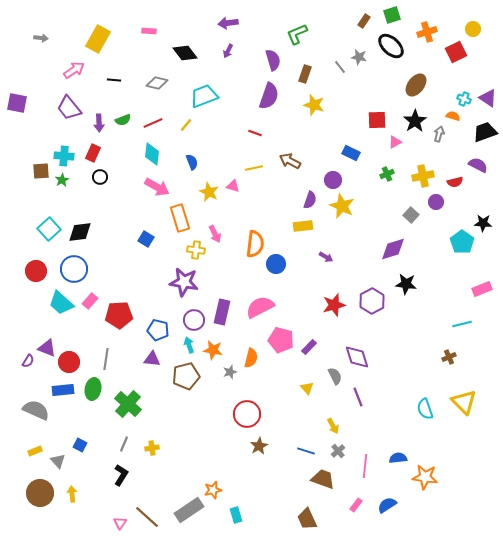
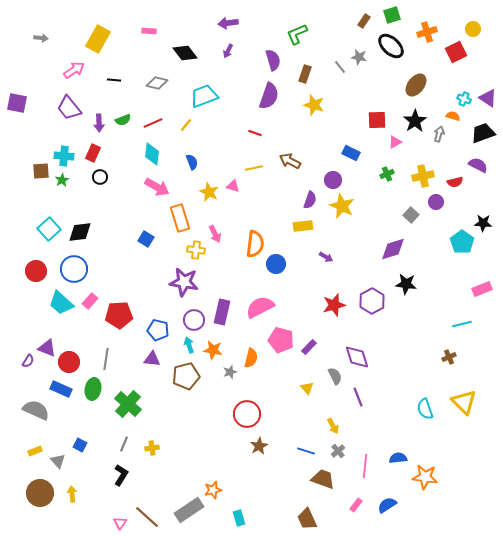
black trapezoid at (485, 132): moved 2 px left, 1 px down
blue rectangle at (63, 390): moved 2 px left, 1 px up; rotated 30 degrees clockwise
cyan rectangle at (236, 515): moved 3 px right, 3 px down
